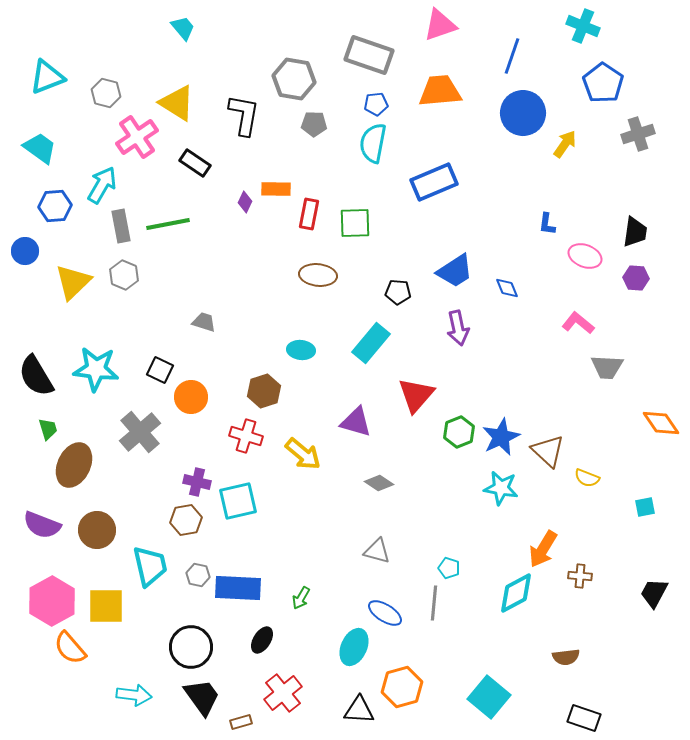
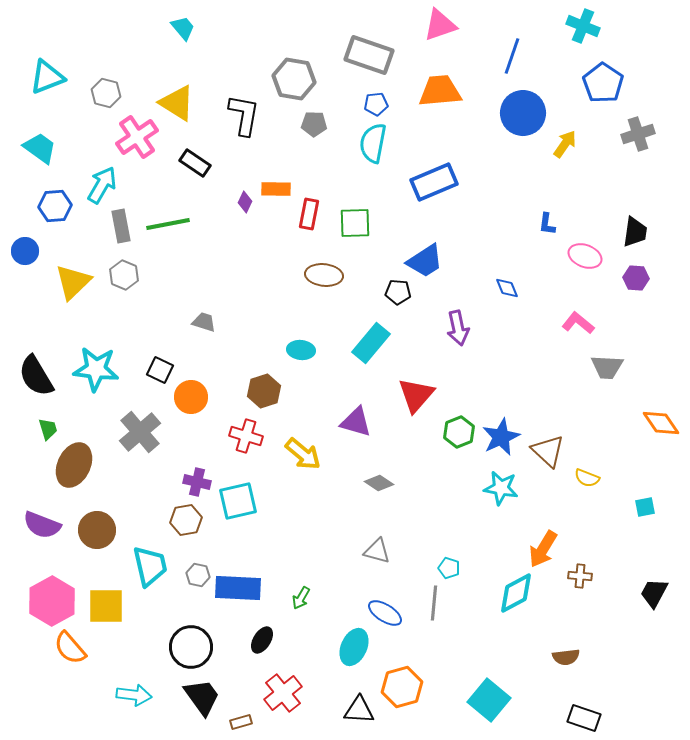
blue trapezoid at (455, 271): moved 30 px left, 10 px up
brown ellipse at (318, 275): moved 6 px right
cyan square at (489, 697): moved 3 px down
